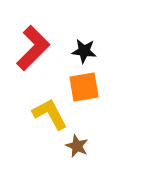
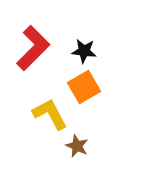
orange square: rotated 20 degrees counterclockwise
